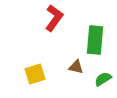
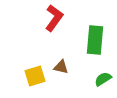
brown triangle: moved 15 px left
yellow square: moved 2 px down
